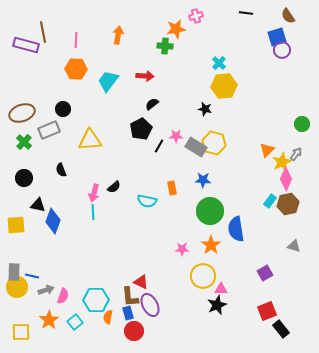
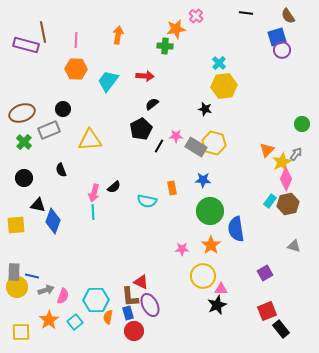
pink cross at (196, 16): rotated 32 degrees counterclockwise
